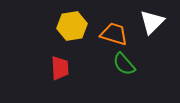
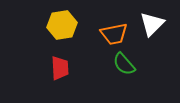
white triangle: moved 2 px down
yellow hexagon: moved 10 px left, 1 px up
orange trapezoid: rotated 152 degrees clockwise
